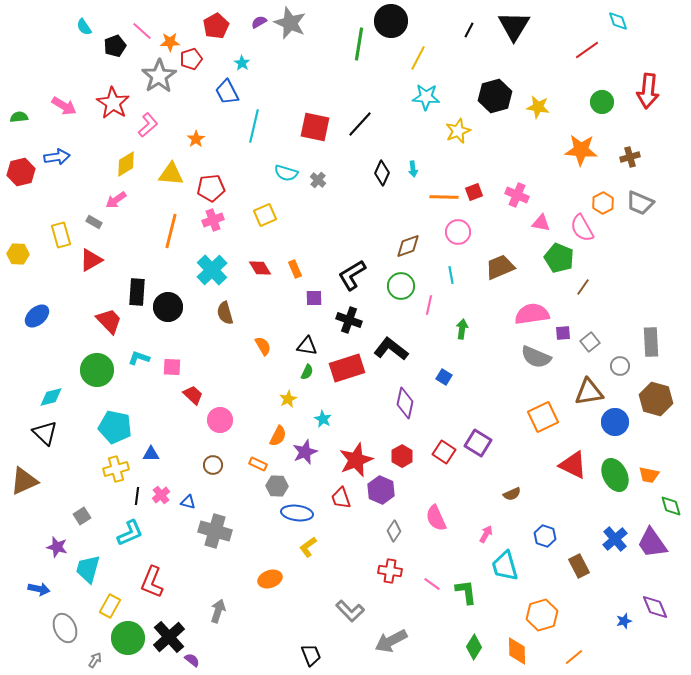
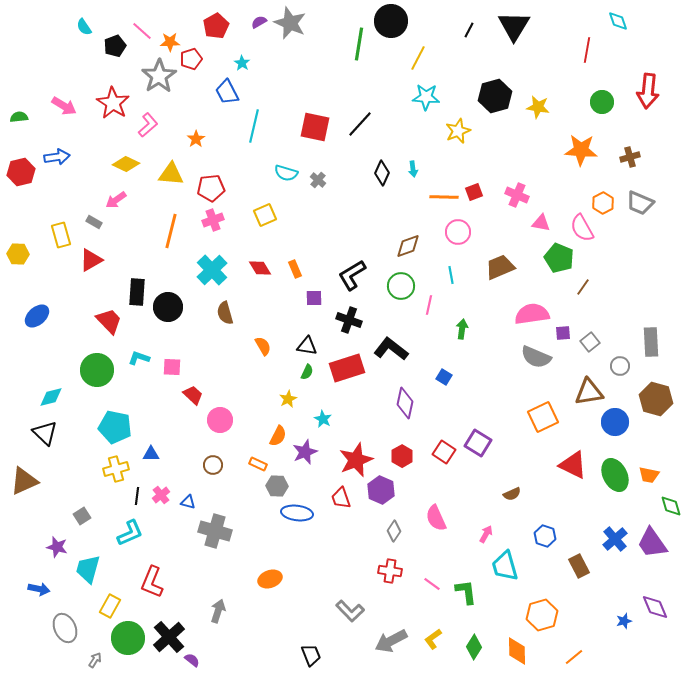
red line at (587, 50): rotated 45 degrees counterclockwise
yellow diamond at (126, 164): rotated 56 degrees clockwise
yellow L-shape at (308, 547): moved 125 px right, 92 px down
